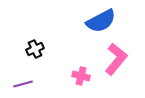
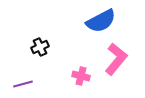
black cross: moved 5 px right, 2 px up
